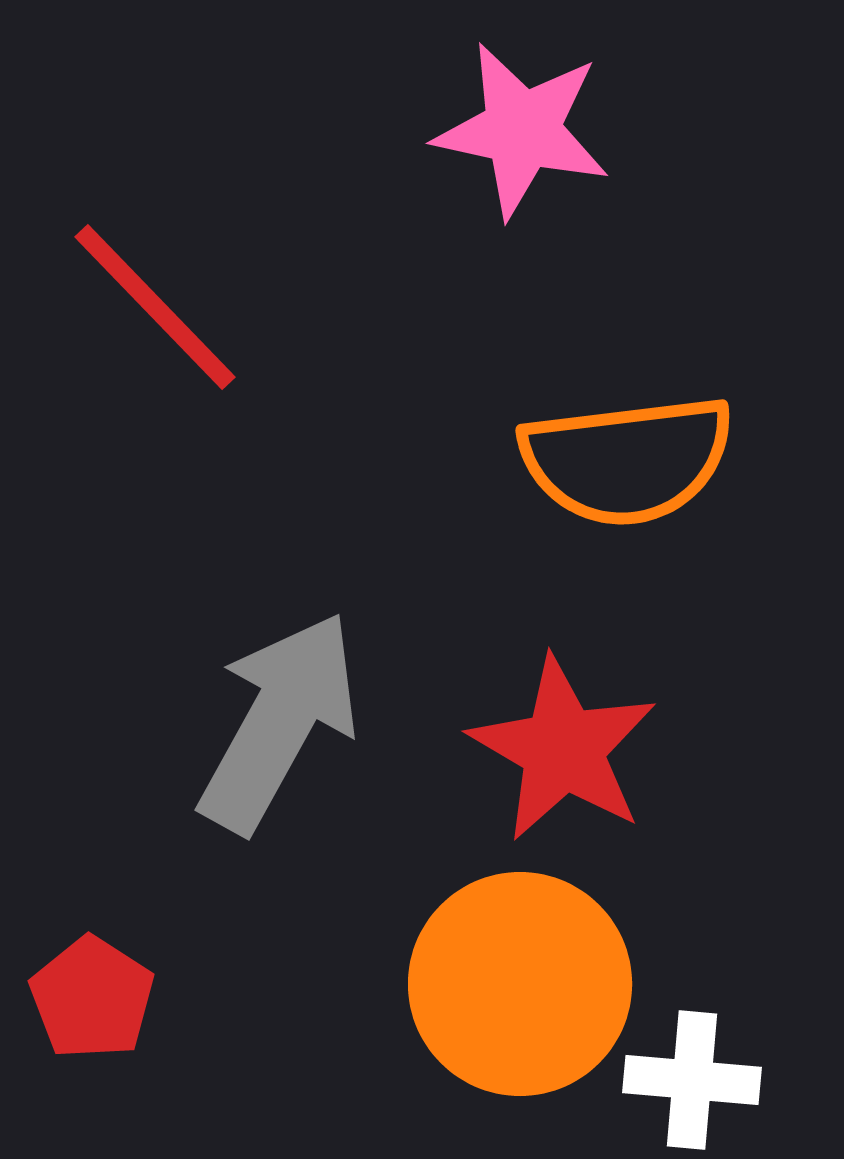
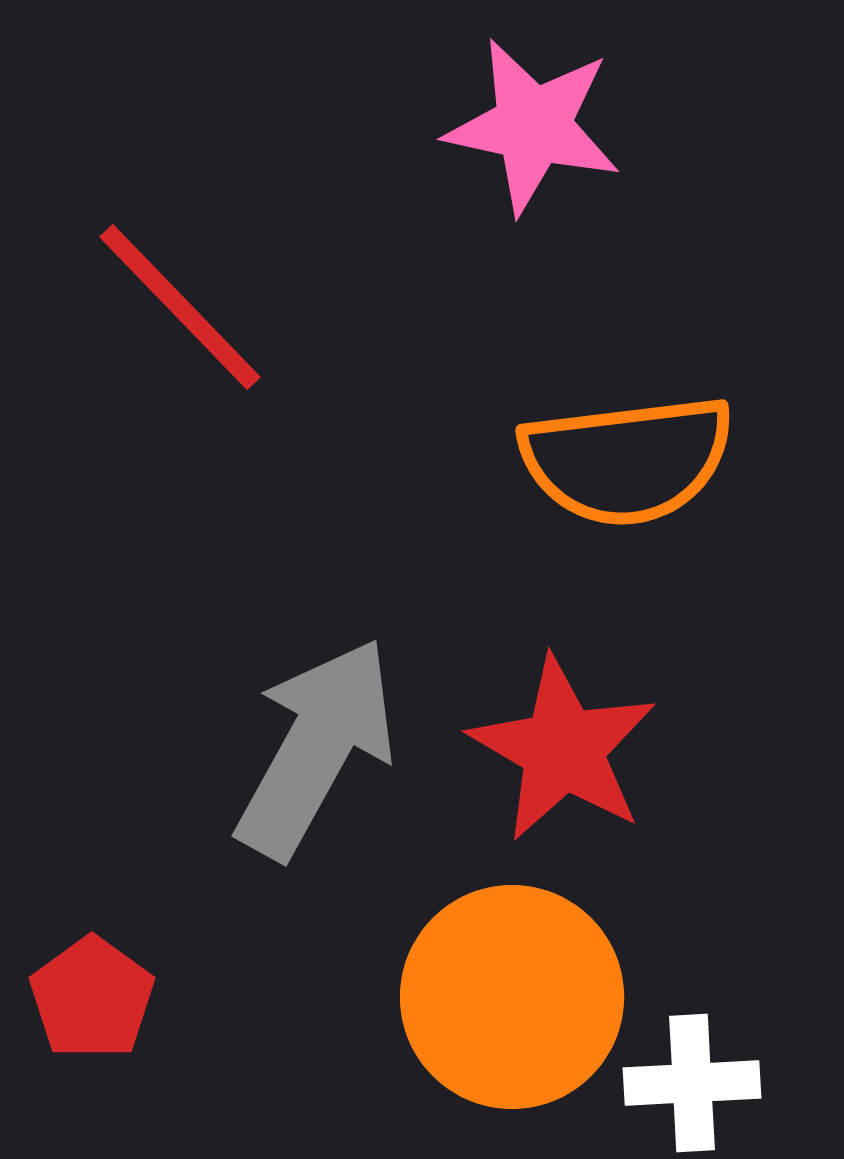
pink star: moved 11 px right, 4 px up
red line: moved 25 px right
gray arrow: moved 37 px right, 26 px down
orange circle: moved 8 px left, 13 px down
red pentagon: rotated 3 degrees clockwise
white cross: moved 3 px down; rotated 8 degrees counterclockwise
